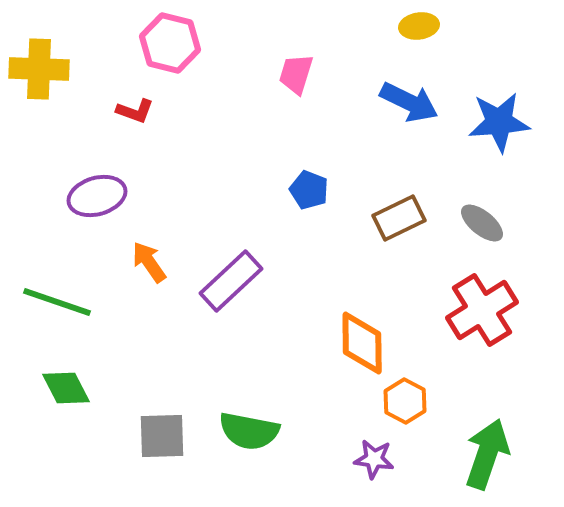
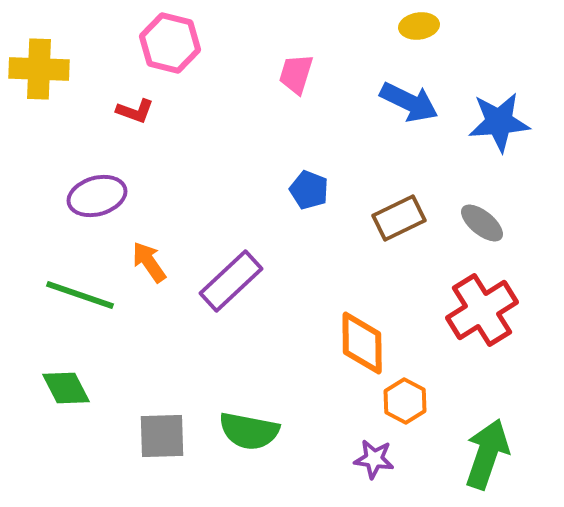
green line: moved 23 px right, 7 px up
